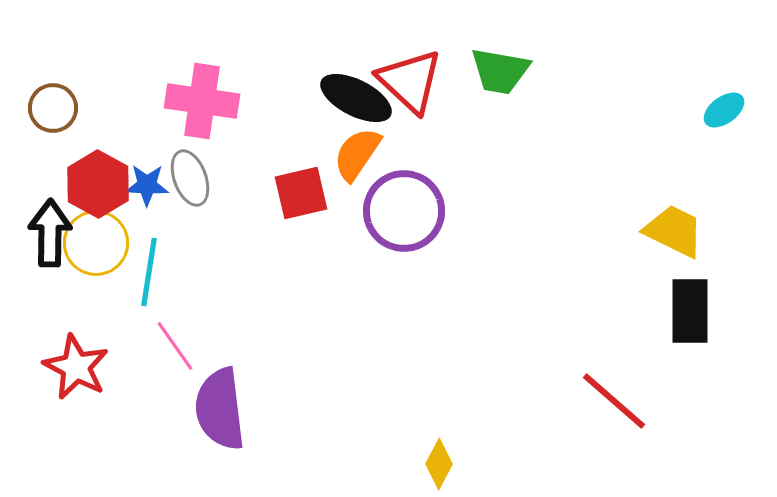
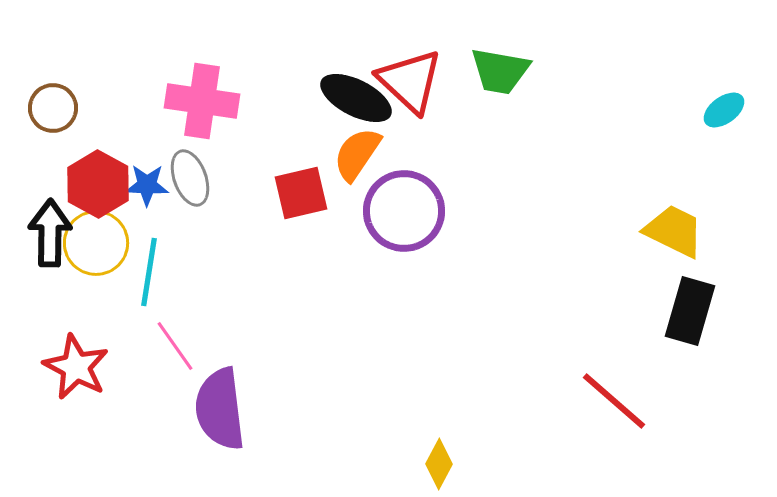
black rectangle: rotated 16 degrees clockwise
